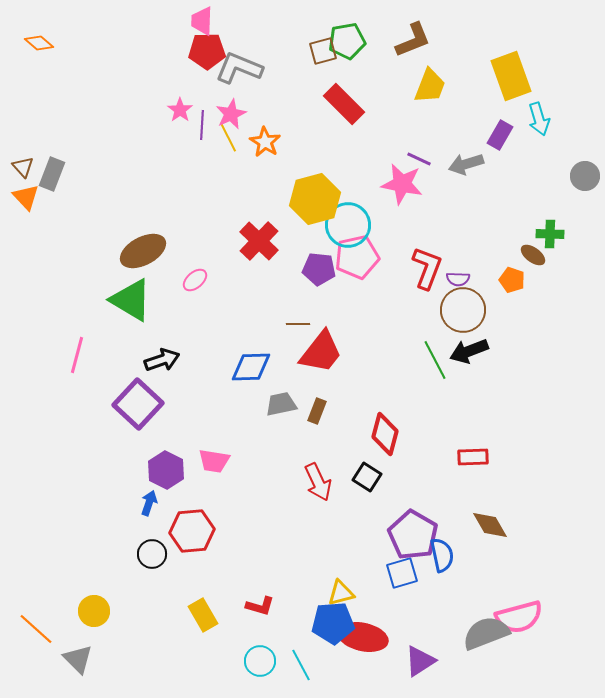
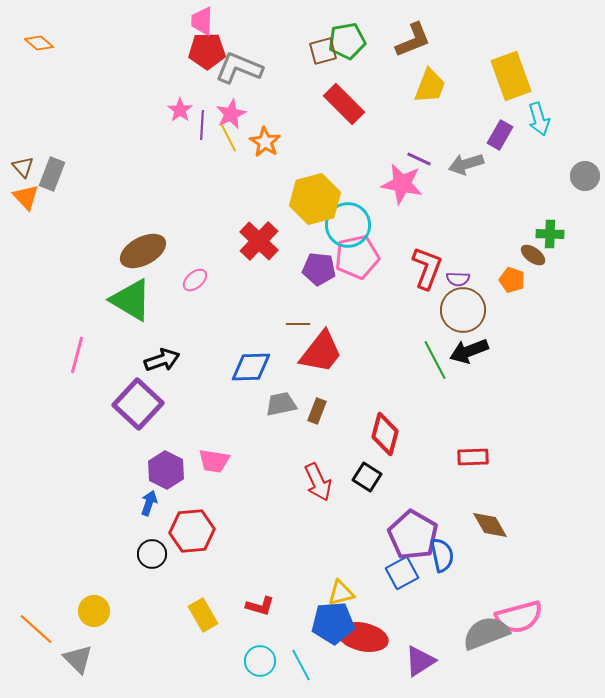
blue square at (402, 573): rotated 12 degrees counterclockwise
